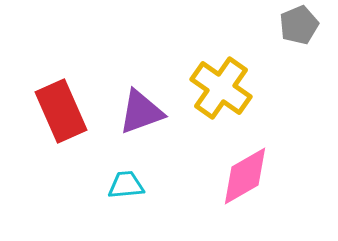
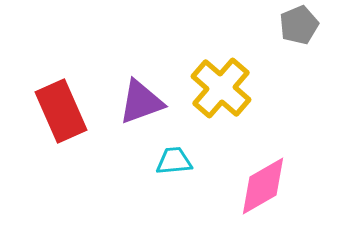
yellow cross: rotated 6 degrees clockwise
purple triangle: moved 10 px up
pink diamond: moved 18 px right, 10 px down
cyan trapezoid: moved 48 px right, 24 px up
